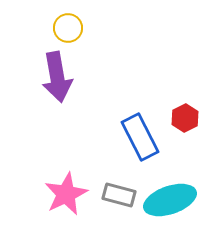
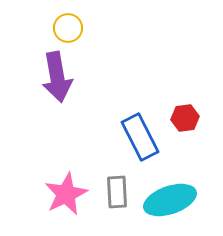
red hexagon: rotated 20 degrees clockwise
gray rectangle: moved 2 px left, 3 px up; rotated 72 degrees clockwise
